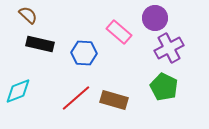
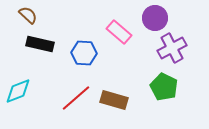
purple cross: moved 3 px right
